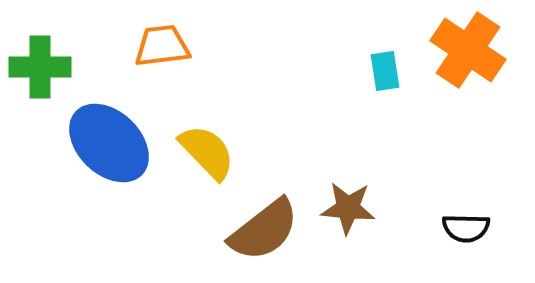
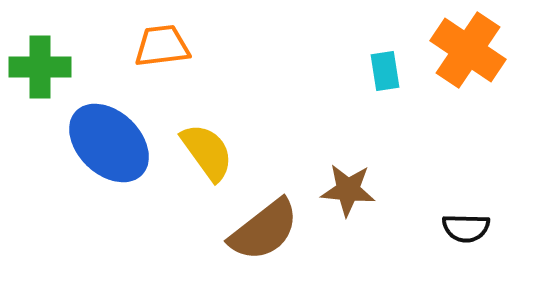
yellow semicircle: rotated 8 degrees clockwise
brown star: moved 18 px up
